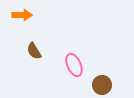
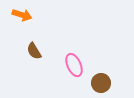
orange arrow: rotated 18 degrees clockwise
brown circle: moved 1 px left, 2 px up
